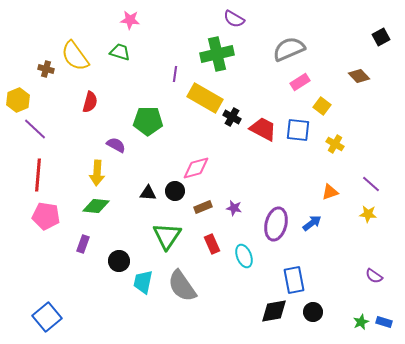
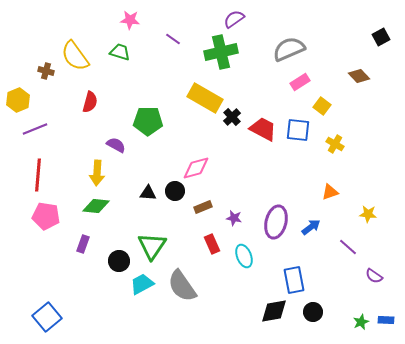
purple semicircle at (234, 19): rotated 115 degrees clockwise
green cross at (217, 54): moved 4 px right, 2 px up
brown cross at (46, 69): moved 2 px down
purple line at (175, 74): moved 2 px left, 35 px up; rotated 63 degrees counterclockwise
black cross at (232, 117): rotated 18 degrees clockwise
purple line at (35, 129): rotated 65 degrees counterclockwise
purple line at (371, 184): moved 23 px left, 63 px down
purple star at (234, 208): moved 10 px down
blue arrow at (312, 223): moved 1 px left, 4 px down
purple ellipse at (276, 224): moved 2 px up
green triangle at (167, 236): moved 15 px left, 10 px down
cyan trapezoid at (143, 282): moved 1 px left, 2 px down; rotated 50 degrees clockwise
blue rectangle at (384, 322): moved 2 px right, 2 px up; rotated 14 degrees counterclockwise
